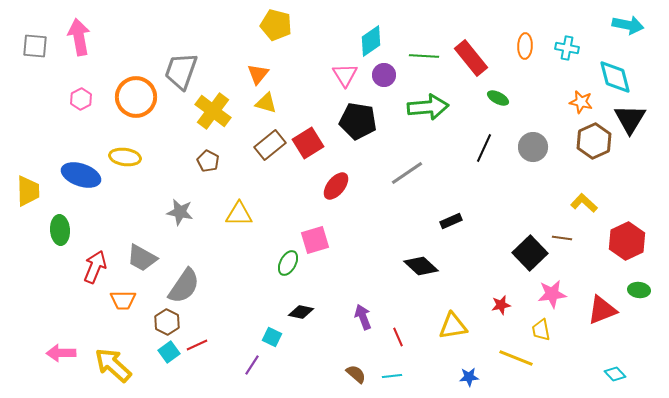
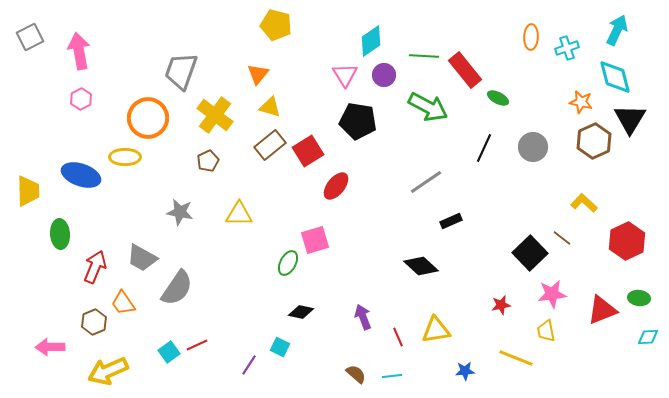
cyan arrow at (628, 25): moved 11 px left, 5 px down; rotated 76 degrees counterclockwise
pink arrow at (79, 37): moved 14 px down
gray square at (35, 46): moved 5 px left, 9 px up; rotated 32 degrees counterclockwise
orange ellipse at (525, 46): moved 6 px right, 9 px up
cyan cross at (567, 48): rotated 30 degrees counterclockwise
red rectangle at (471, 58): moved 6 px left, 12 px down
orange circle at (136, 97): moved 12 px right, 21 px down
yellow triangle at (266, 103): moved 4 px right, 4 px down
green arrow at (428, 107): rotated 33 degrees clockwise
yellow cross at (213, 111): moved 2 px right, 4 px down
red square at (308, 143): moved 8 px down
yellow ellipse at (125, 157): rotated 8 degrees counterclockwise
brown pentagon at (208, 161): rotated 20 degrees clockwise
gray line at (407, 173): moved 19 px right, 9 px down
green ellipse at (60, 230): moved 4 px down
brown line at (562, 238): rotated 30 degrees clockwise
gray semicircle at (184, 286): moved 7 px left, 2 px down
green ellipse at (639, 290): moved 8 px down
orange trapezoid at (123, 300): moved 3 px down; rotated 56 degrees clockwise
brown hexagon at (167, 322): moved 73 px left; rotated 10 degrees clockwise
yellow triangle at (453, 326): moved 17 px left, 4 px down
yellow trapezoid at (541, 330): moved 5 px right, 1 px down
cyan square at (272, 337): moved 8 px right, 10 px down
pink arrow at (61, 353): moved 11 px left, 6 px up
yellow arrow at (113, 365): moved 5 px left, 6 px down; rotated 66 degrees counterclockwise
purple line at (252, 365): moved 3 px left
cyan diamond at (615, 374): moved 33 px right, 37 px up; rotated 50 degrees counterclockwise
blue star at (469, 377): moved 4 px left, 6 px up
